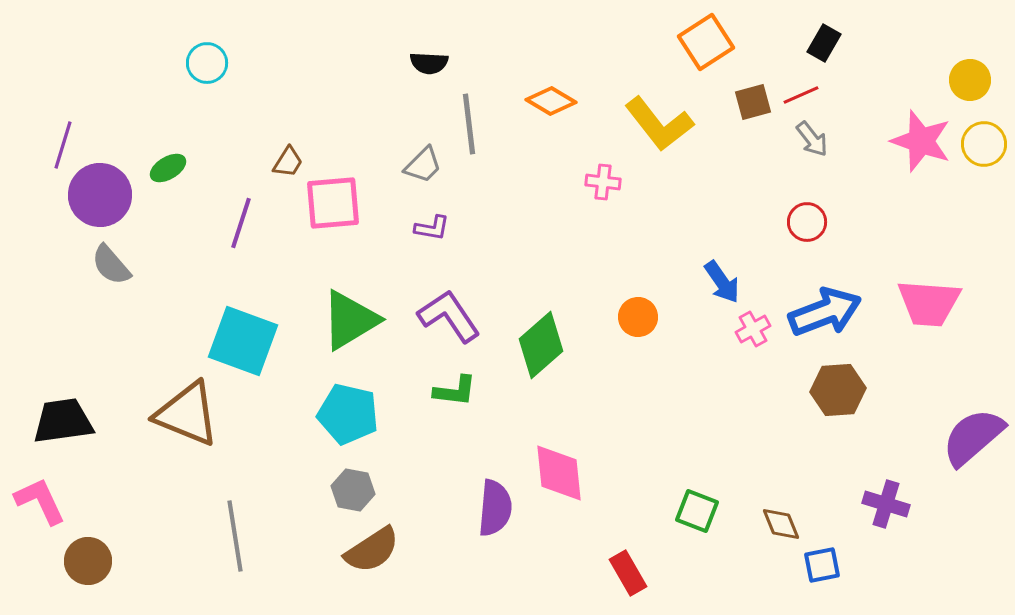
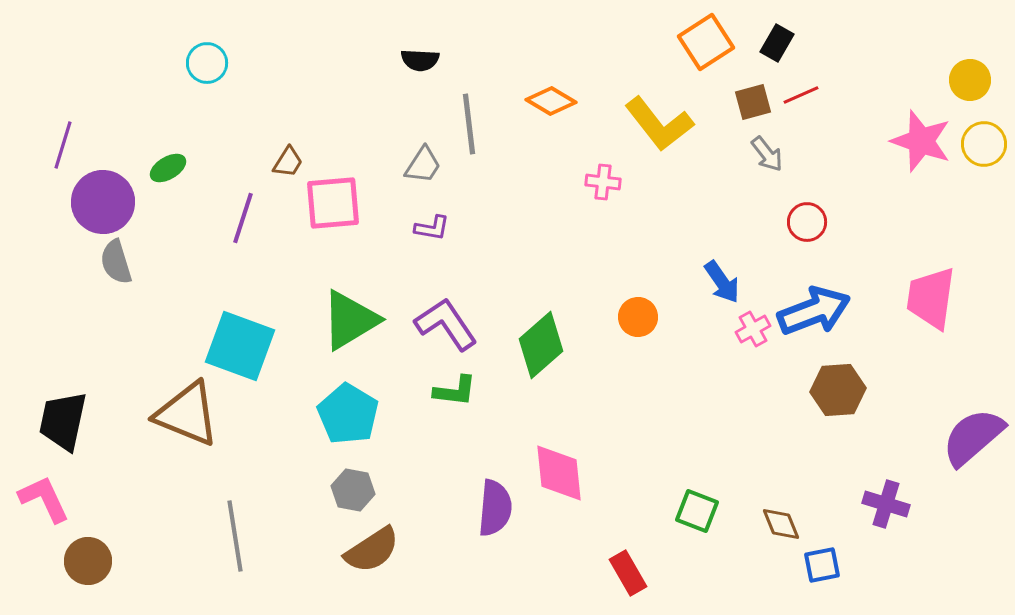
black rectangle at (824, 43): moved 47 px left
black semicircle at (429, 63): moved 9 px left, 3 px up
gray arrow at (812, 139): moved 45 px left, 15 px down
gray trapezoid at (423, 165): rotated 12 degrees counterclockwise
purple circle at (100, 195): moved 3 px right, 7 px down
purple line at (241, 223): moved 2 px right, 5 px up
gray semicircle at (111, 265): moved 5 px right, 3 px up; rotated 24 degrees clockwise
pink trapezoid at (929, 303): moved 2 px right, 5 px up; rotated 94 degrees clockwise
blue arrow at (825, 312): moved 11 px left, 1 px up
purple L-shape at (449, 316): moved 3 px left, 8 px down
cyan square at (243, 341): moved 3 px left, 5 px down
cyan pentagon at (348, 414): rotated 18 degrees clockwise
black trapezoid at (63, 421): rotated 70 degrees counterclockwise
pink L-shape at (40, 501): moved 4 px right, 2 px up
